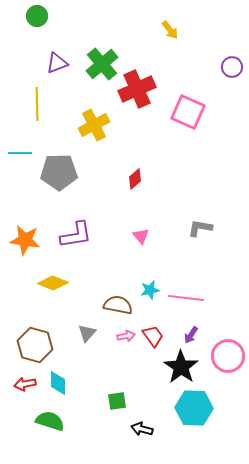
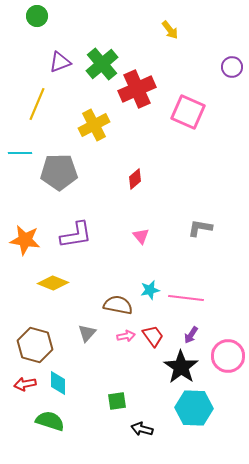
purple triangle: moved 3 px right, 1 px up
yellow line: rotated 24 degrees clockwise
